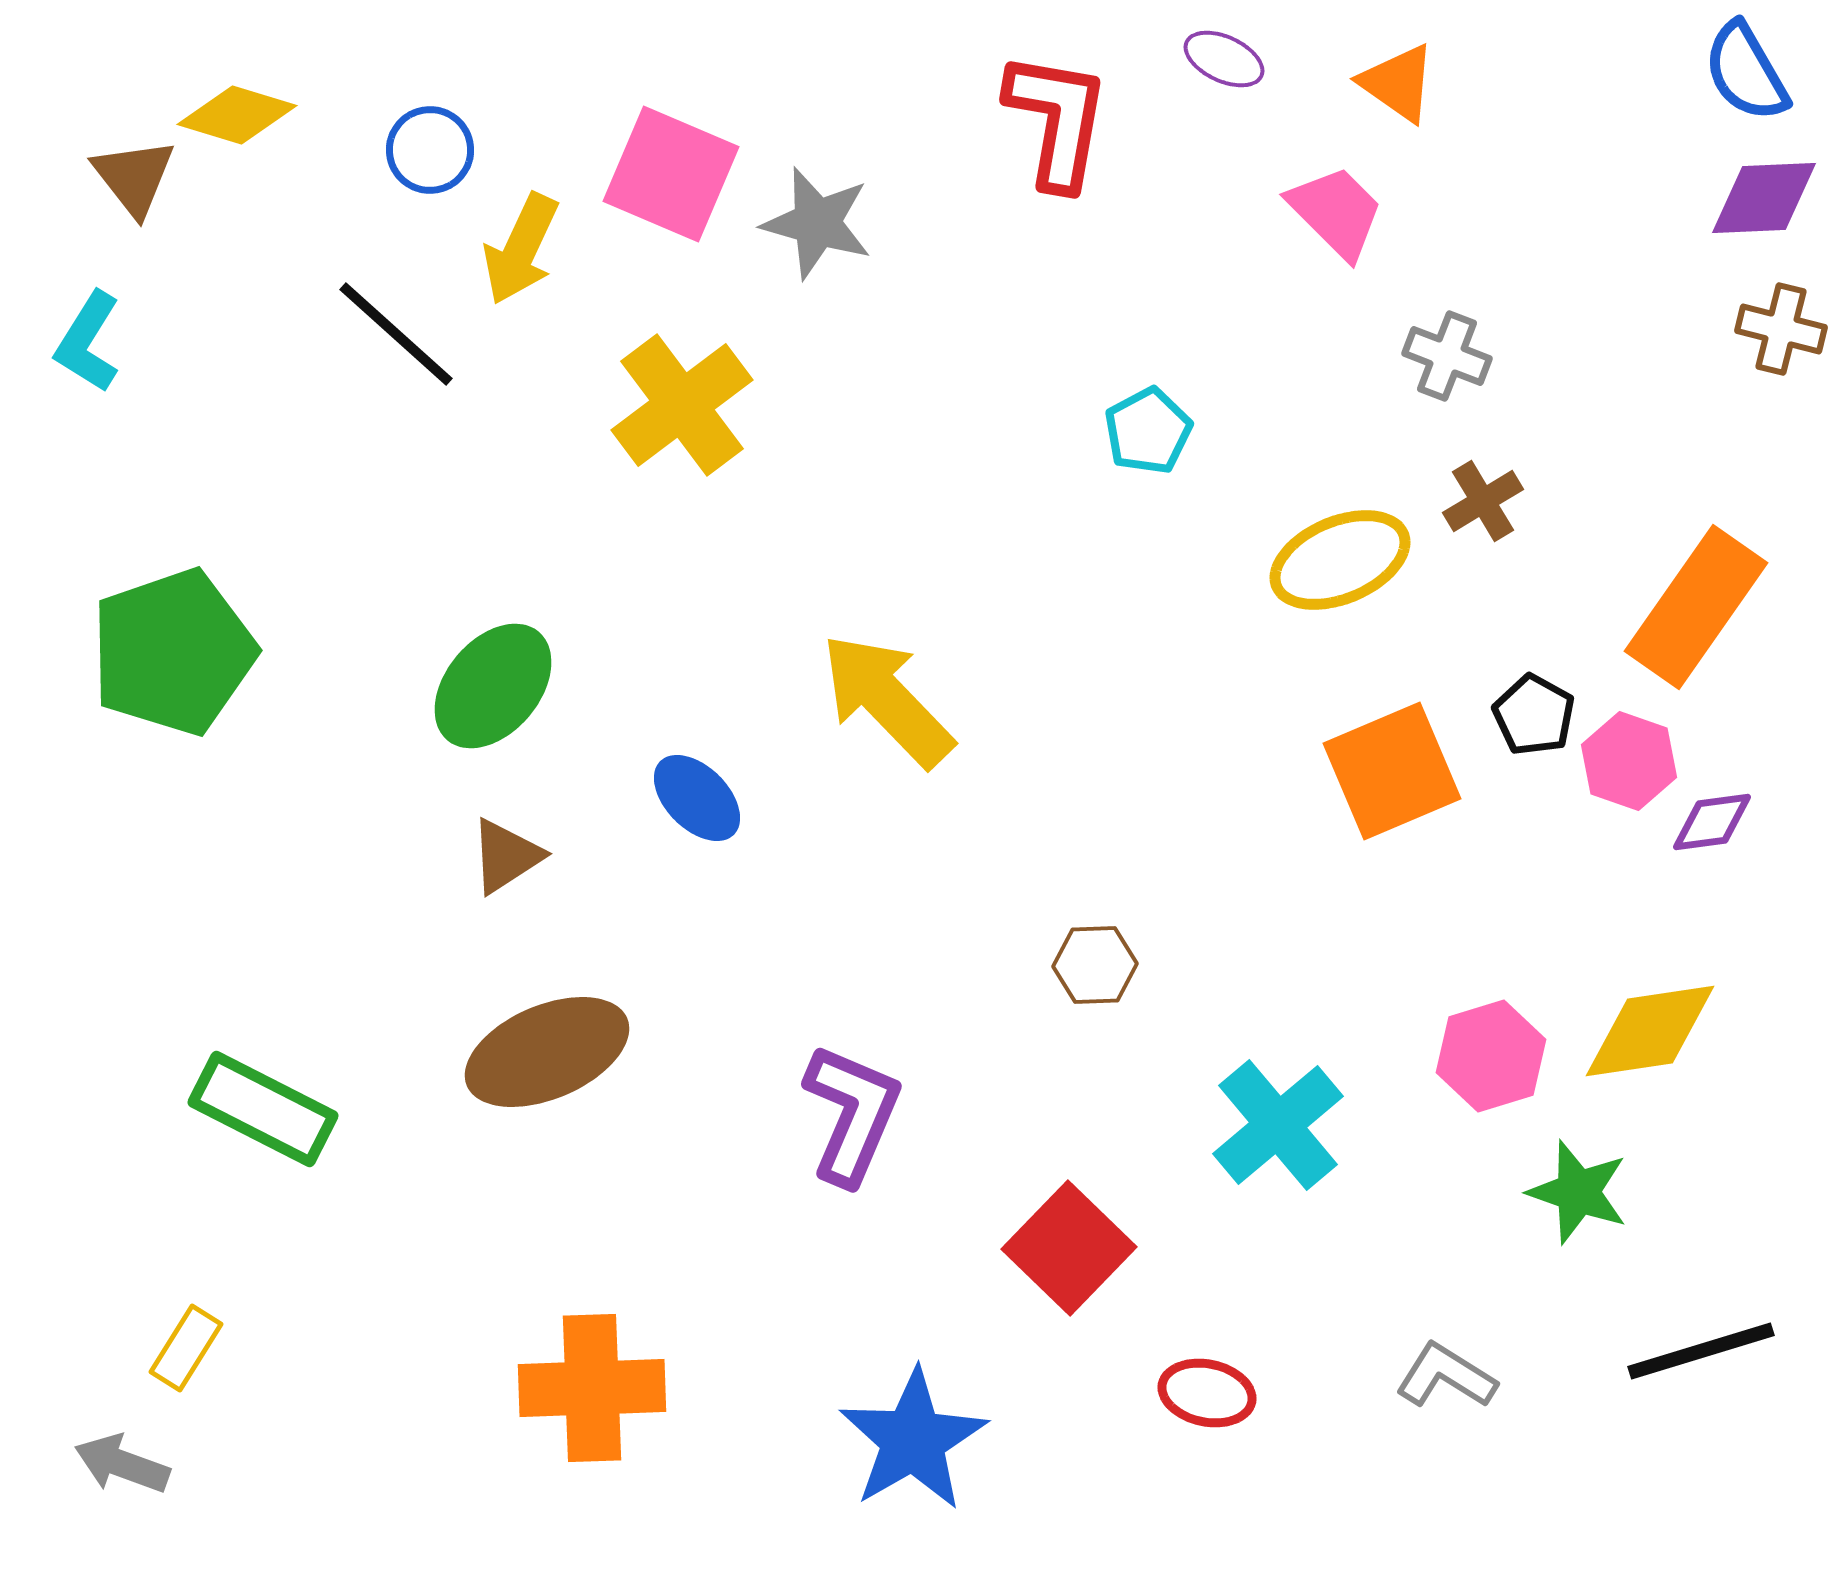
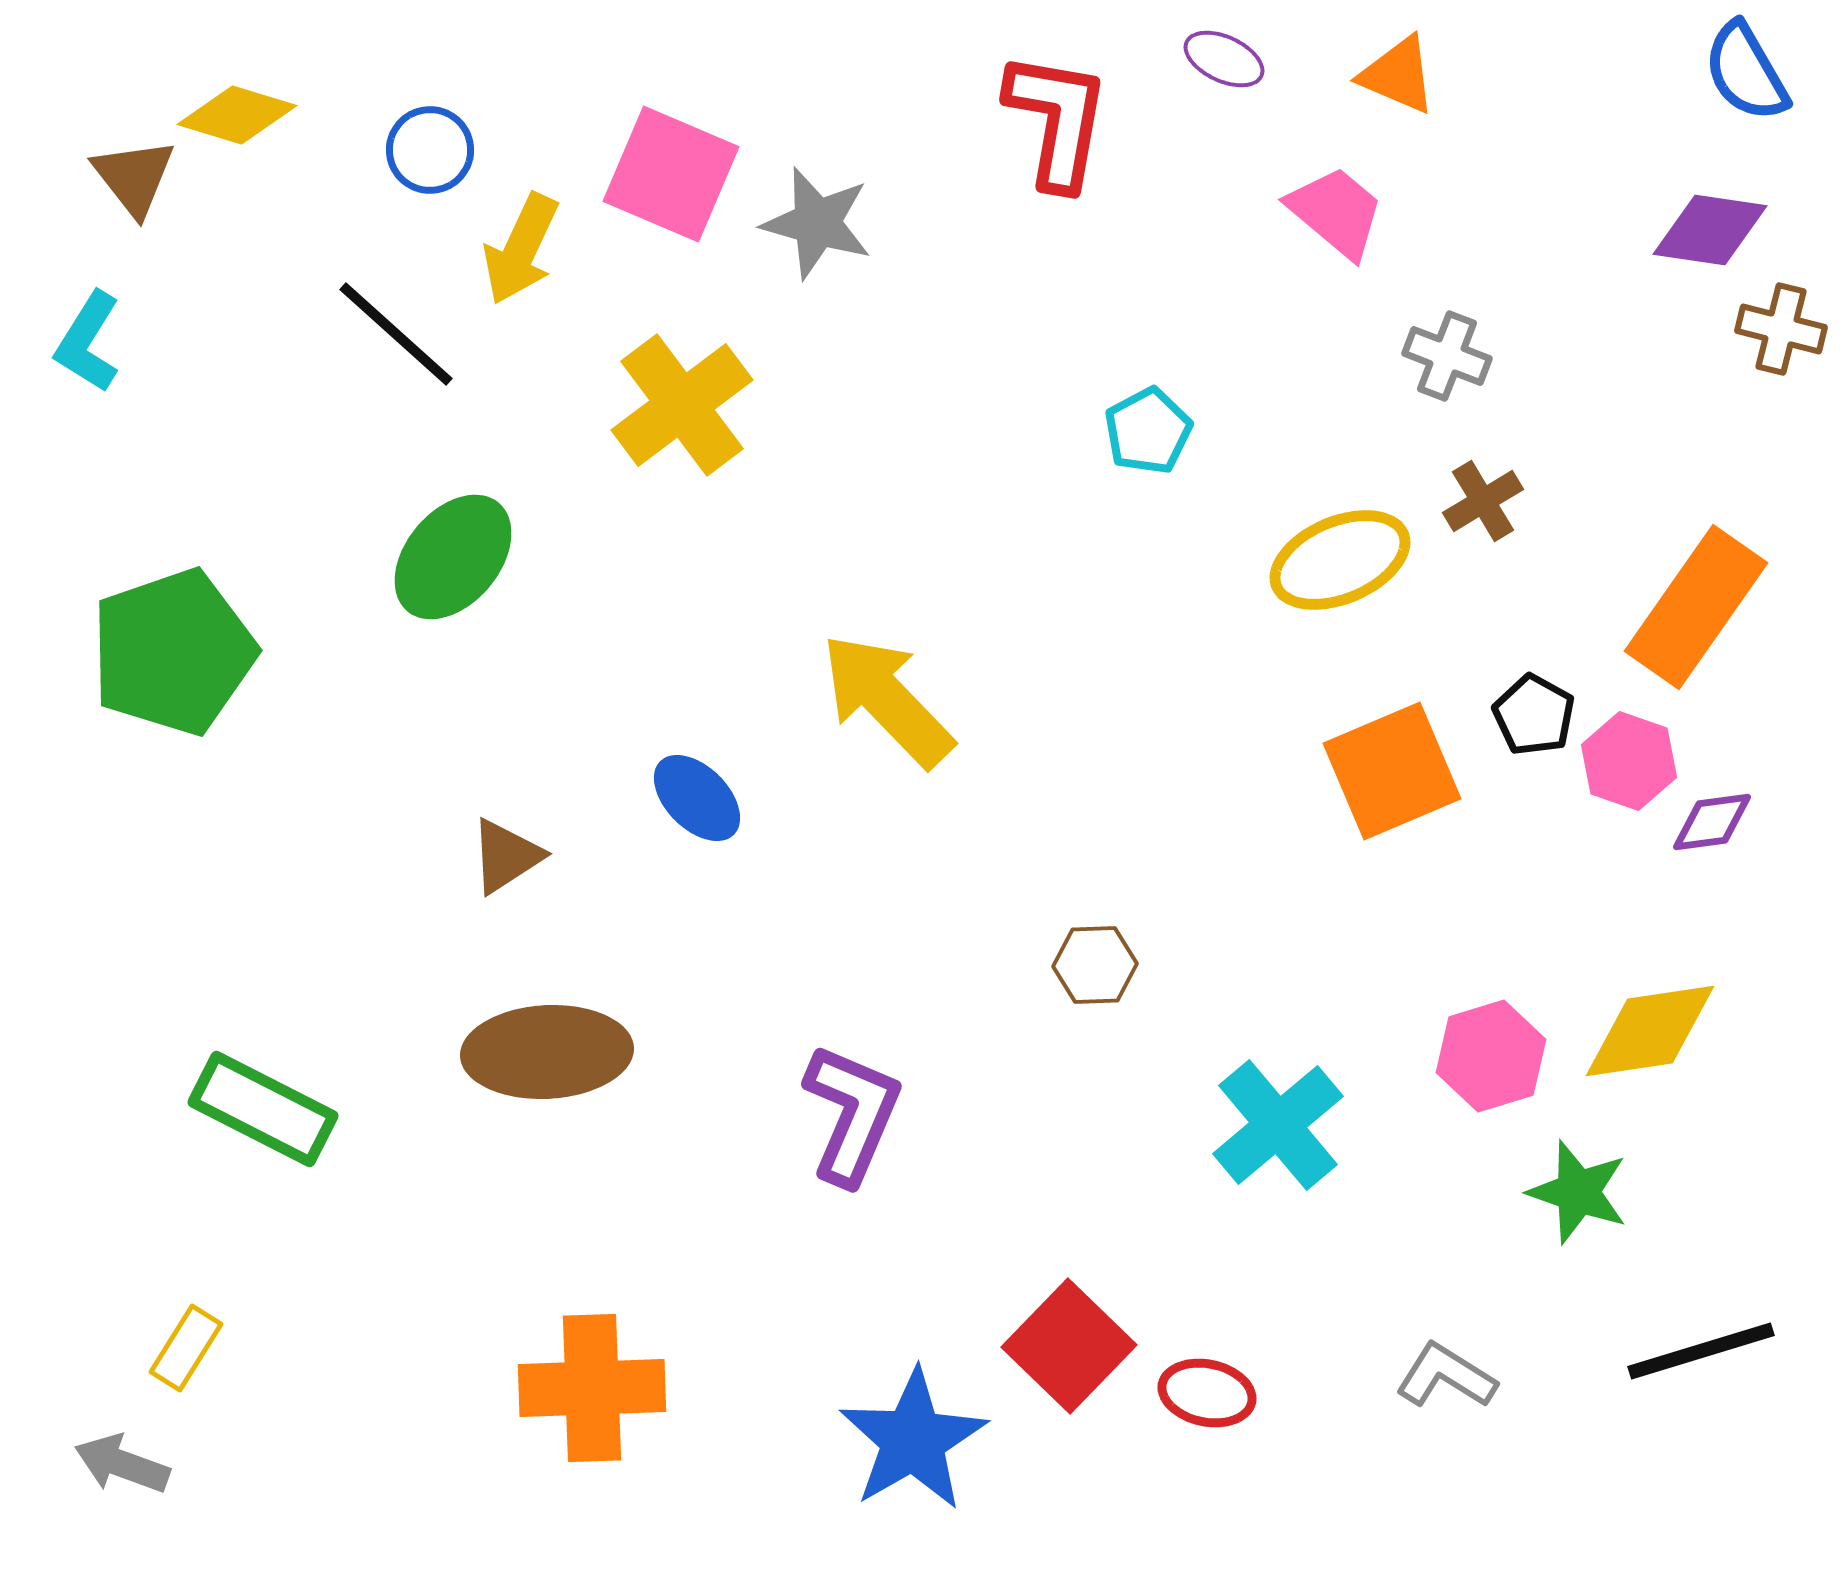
orange triangle at (1398, 83): moved 8 px up; rotated 12 degrees counterclockwise
purple diamond at (1764, 198): moved 54 px left, 32 px down; rotated 11 degrees clockwise
pink trapezoid at (1336, 212): rotated 5 degrees counterclockwise
green ellipse at (493, 686): moved 40 px left, 129 px up
brown ellipse at (547, 1052): rotated 20 degrees clockwise
red square at (1069, 1248): moved 98 px down
